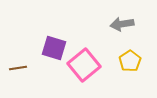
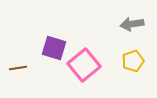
gray arrow: moved 10 px right
yellow pentagon: moved 3 px right; rotated 15 degrees clockwise
